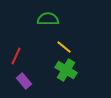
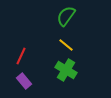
green semicircle: moved 18 px right, 3 px up; rotated 55 degrees counterclockwise
yellow line: moved 2 px right, 2 px up
red line: moved 5 px right
